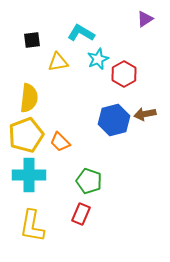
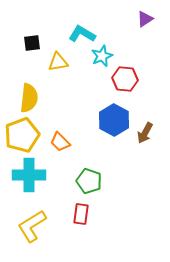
cyan L-shape: moved 1 px right, 1 px down
black square: moved 3 px down
cyan star: moved 4 px right, 3 px up
red hexagon: moved 1 px right, 5 px down; rotated 25 degrees counterclockwise
brown arrow: moved 19 px down; rotated 50 degrees counterclockwise
blue hexagon: rotated 16 degrees counterclockwise
yellow pentagon: moved 4 px left
red rectangle: rotated 15 degrees counterclockwise
yellow L-shape: rotated 48 degrees clockwise
